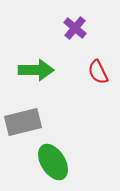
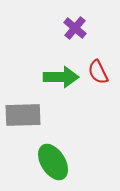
green arrow: moved 25 px right, 7 px down
gray rectangle: moved 7 px up; rotated 12 degrees clockwise
